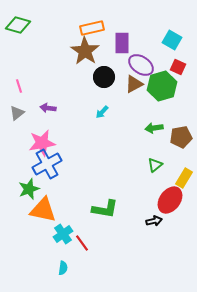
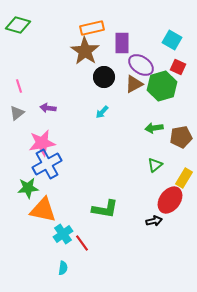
green star: moved 1 px left, 1 px up; rotated 15 degrees clockwise
